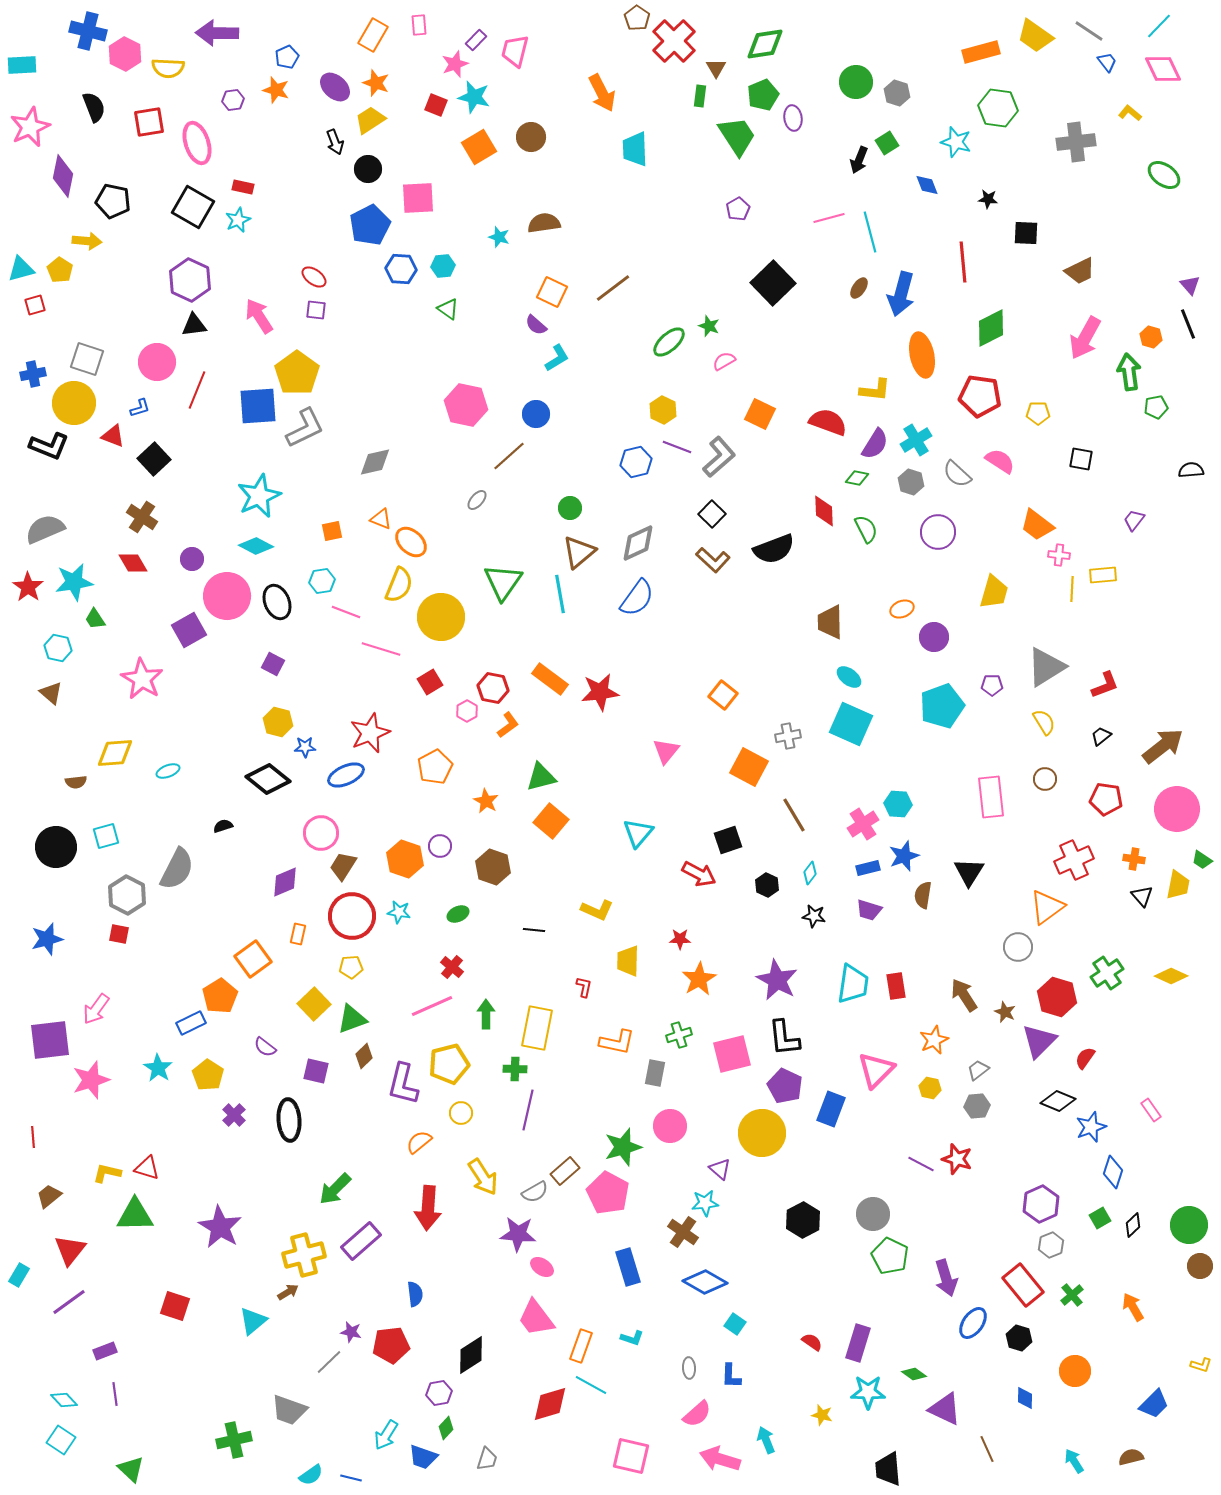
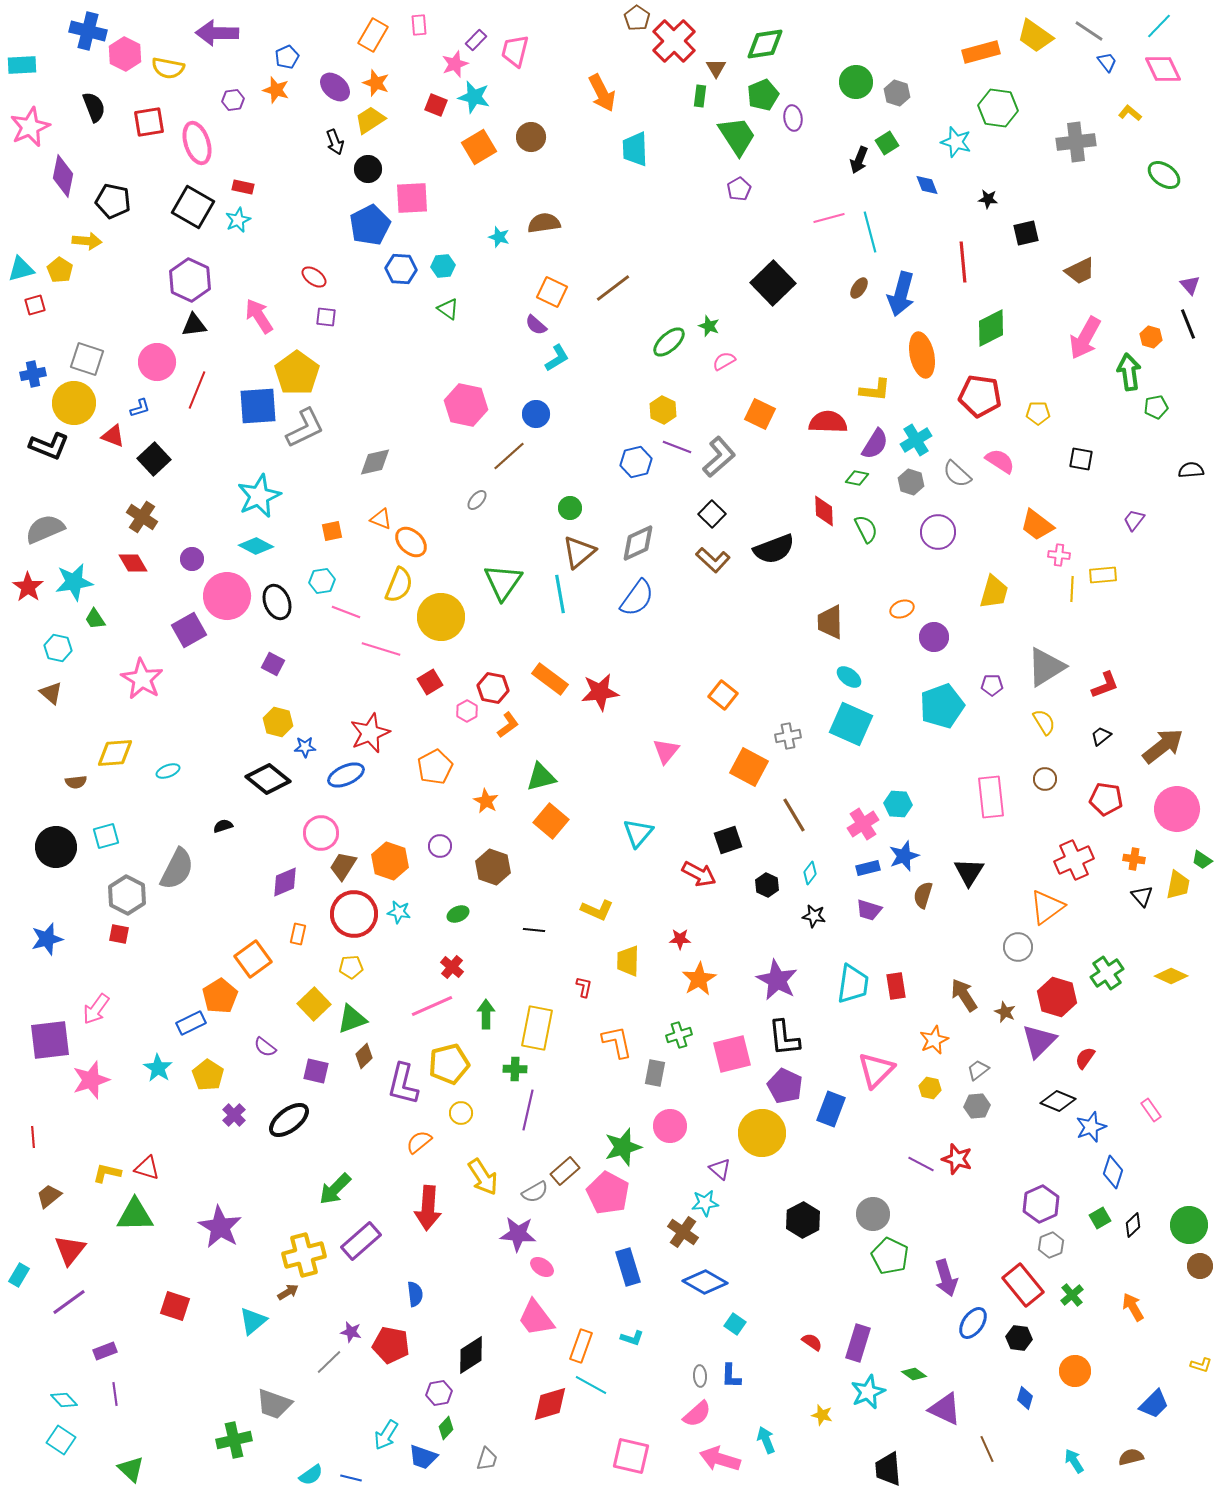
yellow semicircle at (168, 68): rotated 8 degrees clockwise
pink square at (418, 198): moved 6 px left
purple pentagon at (738, 209): moved 1 px right, 20 px up
black square at (1026, 233): rotated 16 degrees counterclockwise
purple square at (316, 310): moved 10 px right, 7 px down
red semicircle at (828, 422): rotated 18 degrees counterclockwise
orange hexagon at (405, 859): moved 15 px left, 2 px down
brown semicircle at (923, 895): rotated 8 degrees clockwise
red circle at (352, 916): moved 2 px right, 2 px up
orange L-shape at (617, 1042): rotated 114 degrees counterclockwise
black ellipse at (289, 1120): rotated 57 degrees clockwise
black hexagon at (1019, 1338): rotated 10 degrees counterclockwise
red pentagon at (391, 1345): rotated 18 degrees clockwise
gray ellipse at (689, 1368): moved 11 px right, 8 px down
cyan star at (868, 1392): rotated 24 degrees counterclockwise
blue diamond at (1025, 1398): rotated 15 degrees clockwise
gray trapezoid at (289, 1410): moved 15 px left, 6 px up
